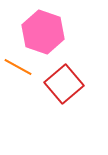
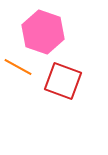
red square: moved 1 px left, 3 px up; rotated 30 degrees counterclockwise
